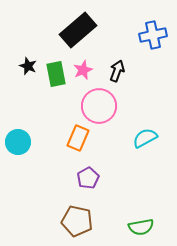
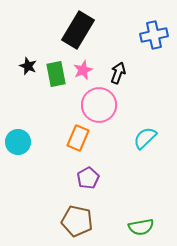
black rectangle: rotated 18 degrees counterclockwise
blue cross: moved 1 px right
black arrow: moved 1 px right, 2 px down
pink circle: moved 1 px up
cyan semicircle: rotated 15 degrees counterclockwise
